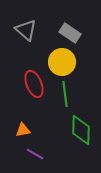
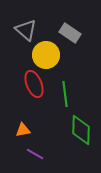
yellow circle: moved 16 px left, 7 px up
